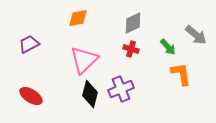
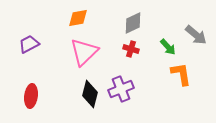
pink triangle: moved 8 px up
red ellipse: rotated 65 degrees clockwise
